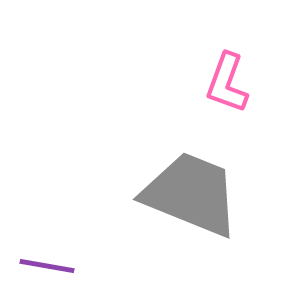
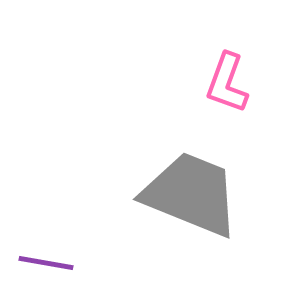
purple line: moved 1 px left, 3 px up
